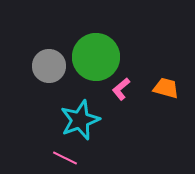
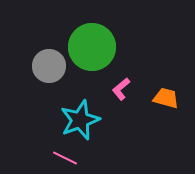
green circle: moved 4 px left, 10 px up
orange trapezoid: moved 10 px down
